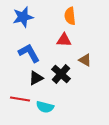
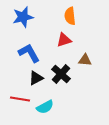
red triangle: rotated 21 degrees counterclockwise
brown triangle: rotated 24 degrees counterclockwise
cyan semicircle: rotated 42 degrees counterclockwise
